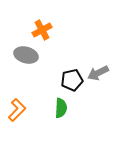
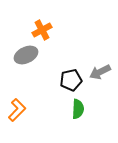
gray ellipse: rotated 40 degrees counterclockwise
gray arrow: moved 2 px right, 1 px up
black pentagon: moved 1 px left
green semicircle: moved 17 px right, 1 px down
